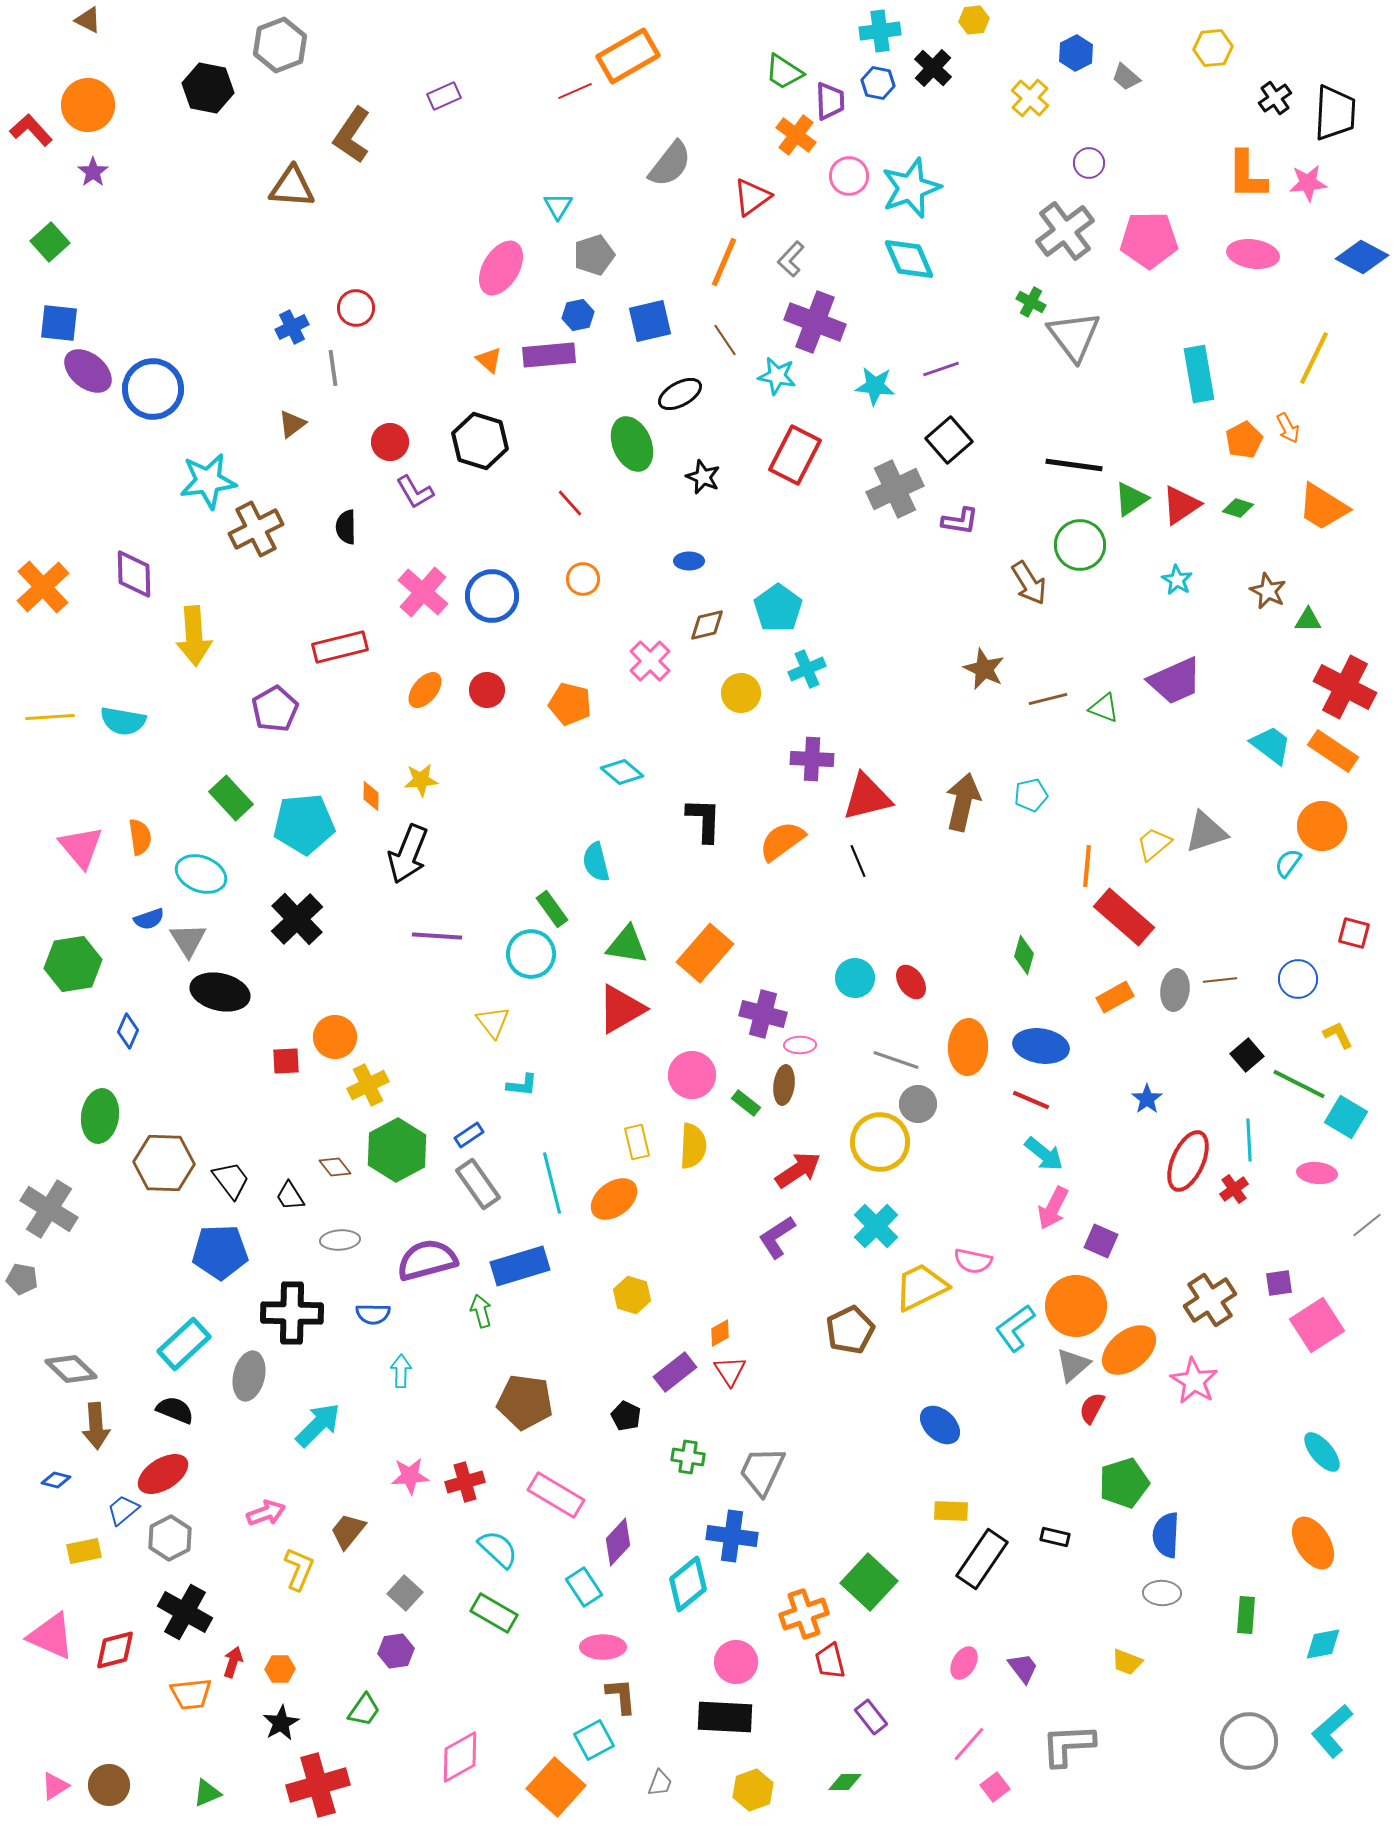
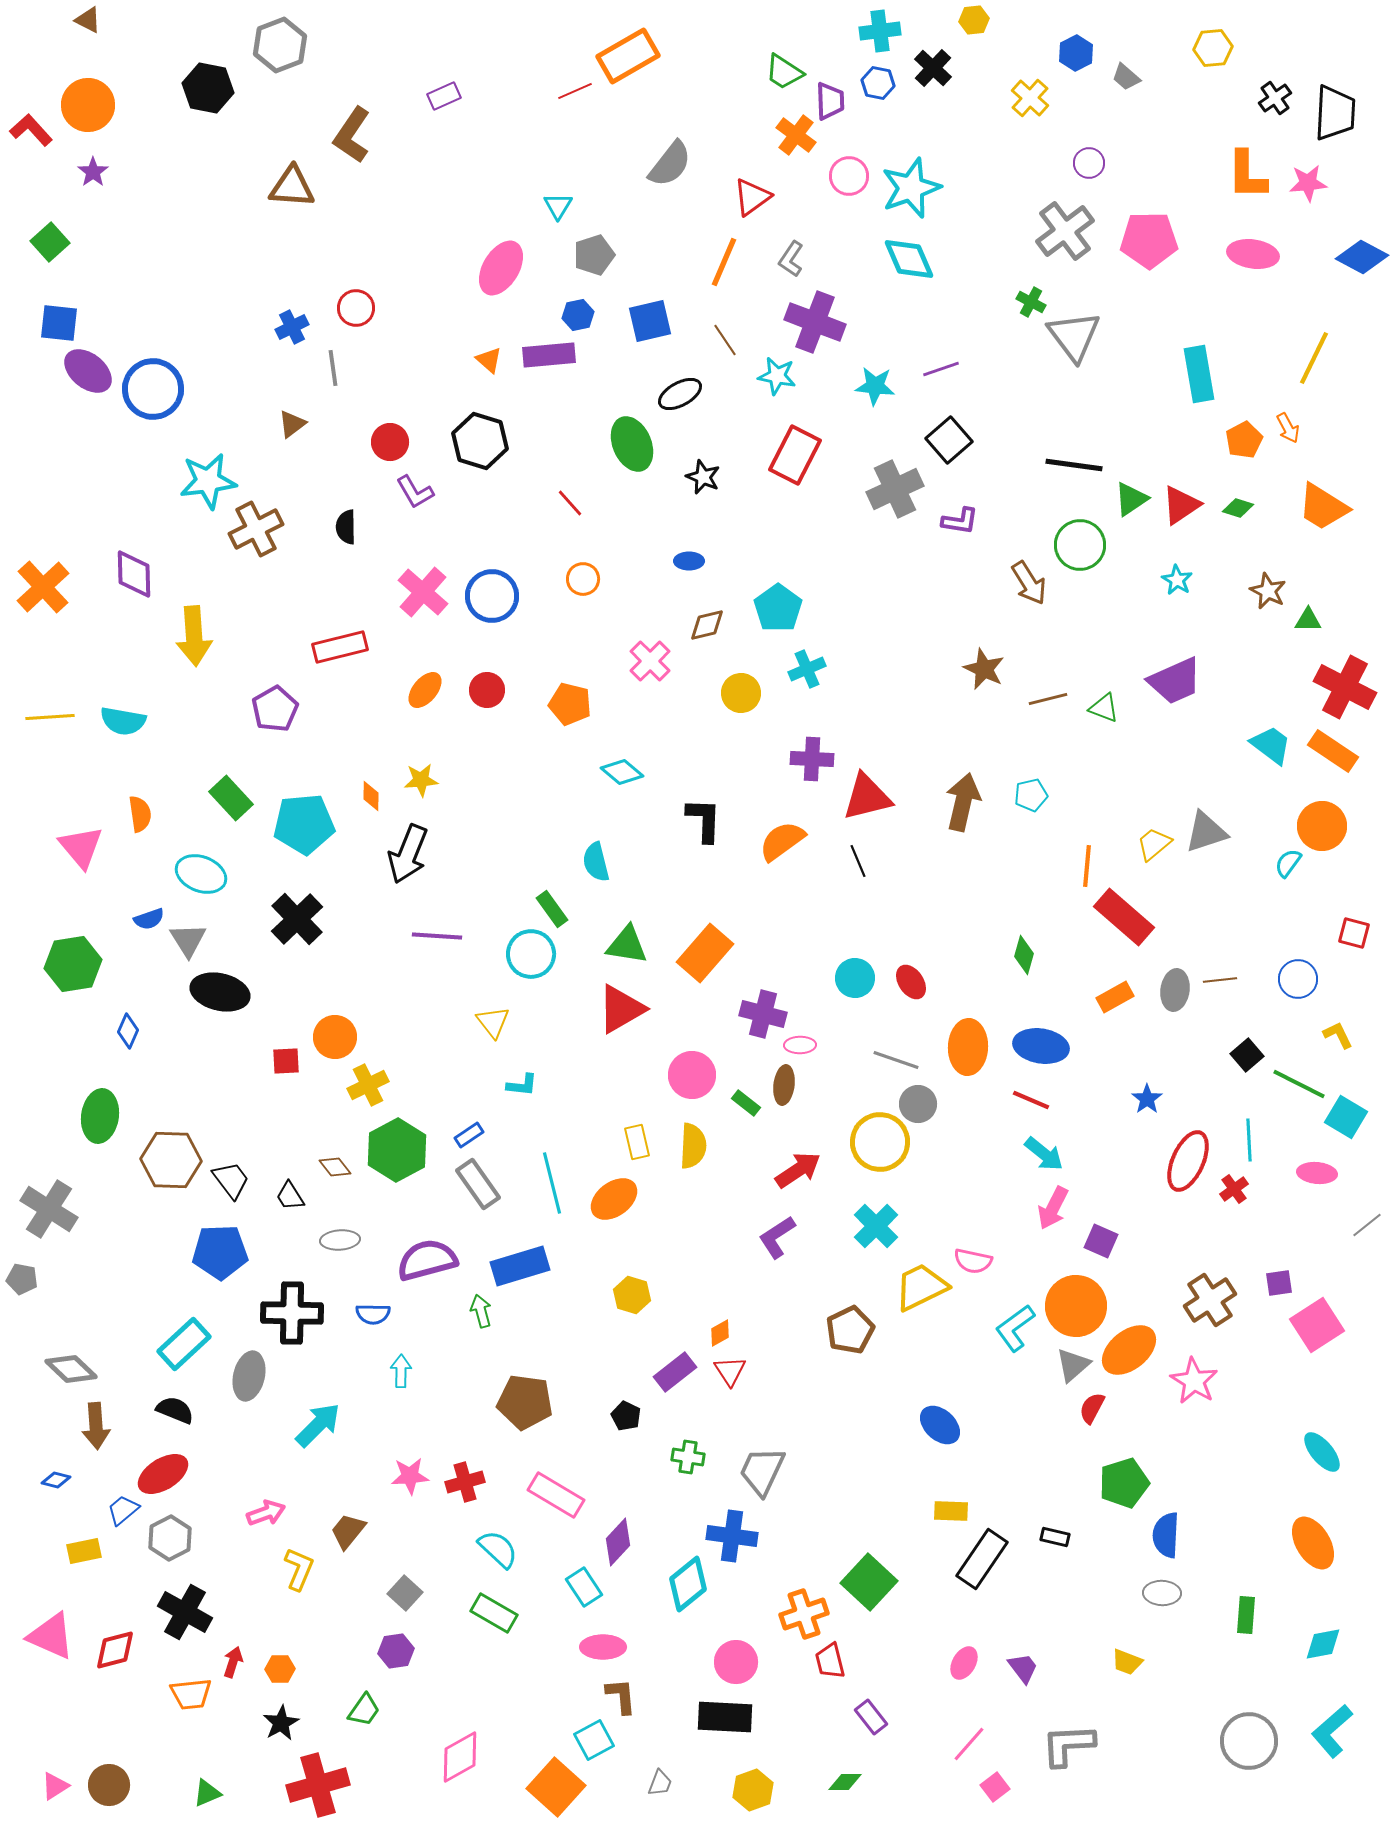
gray L-shape at (791, 259): rotated 9 degrees counterclockwise
orange semicircle at (140, 837): moved 23 px up
brown hexagon at (164, 1163): moved 7 px right, 3 px up
